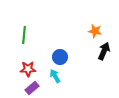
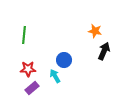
blue circle: moved 4 px right, 3 px down
